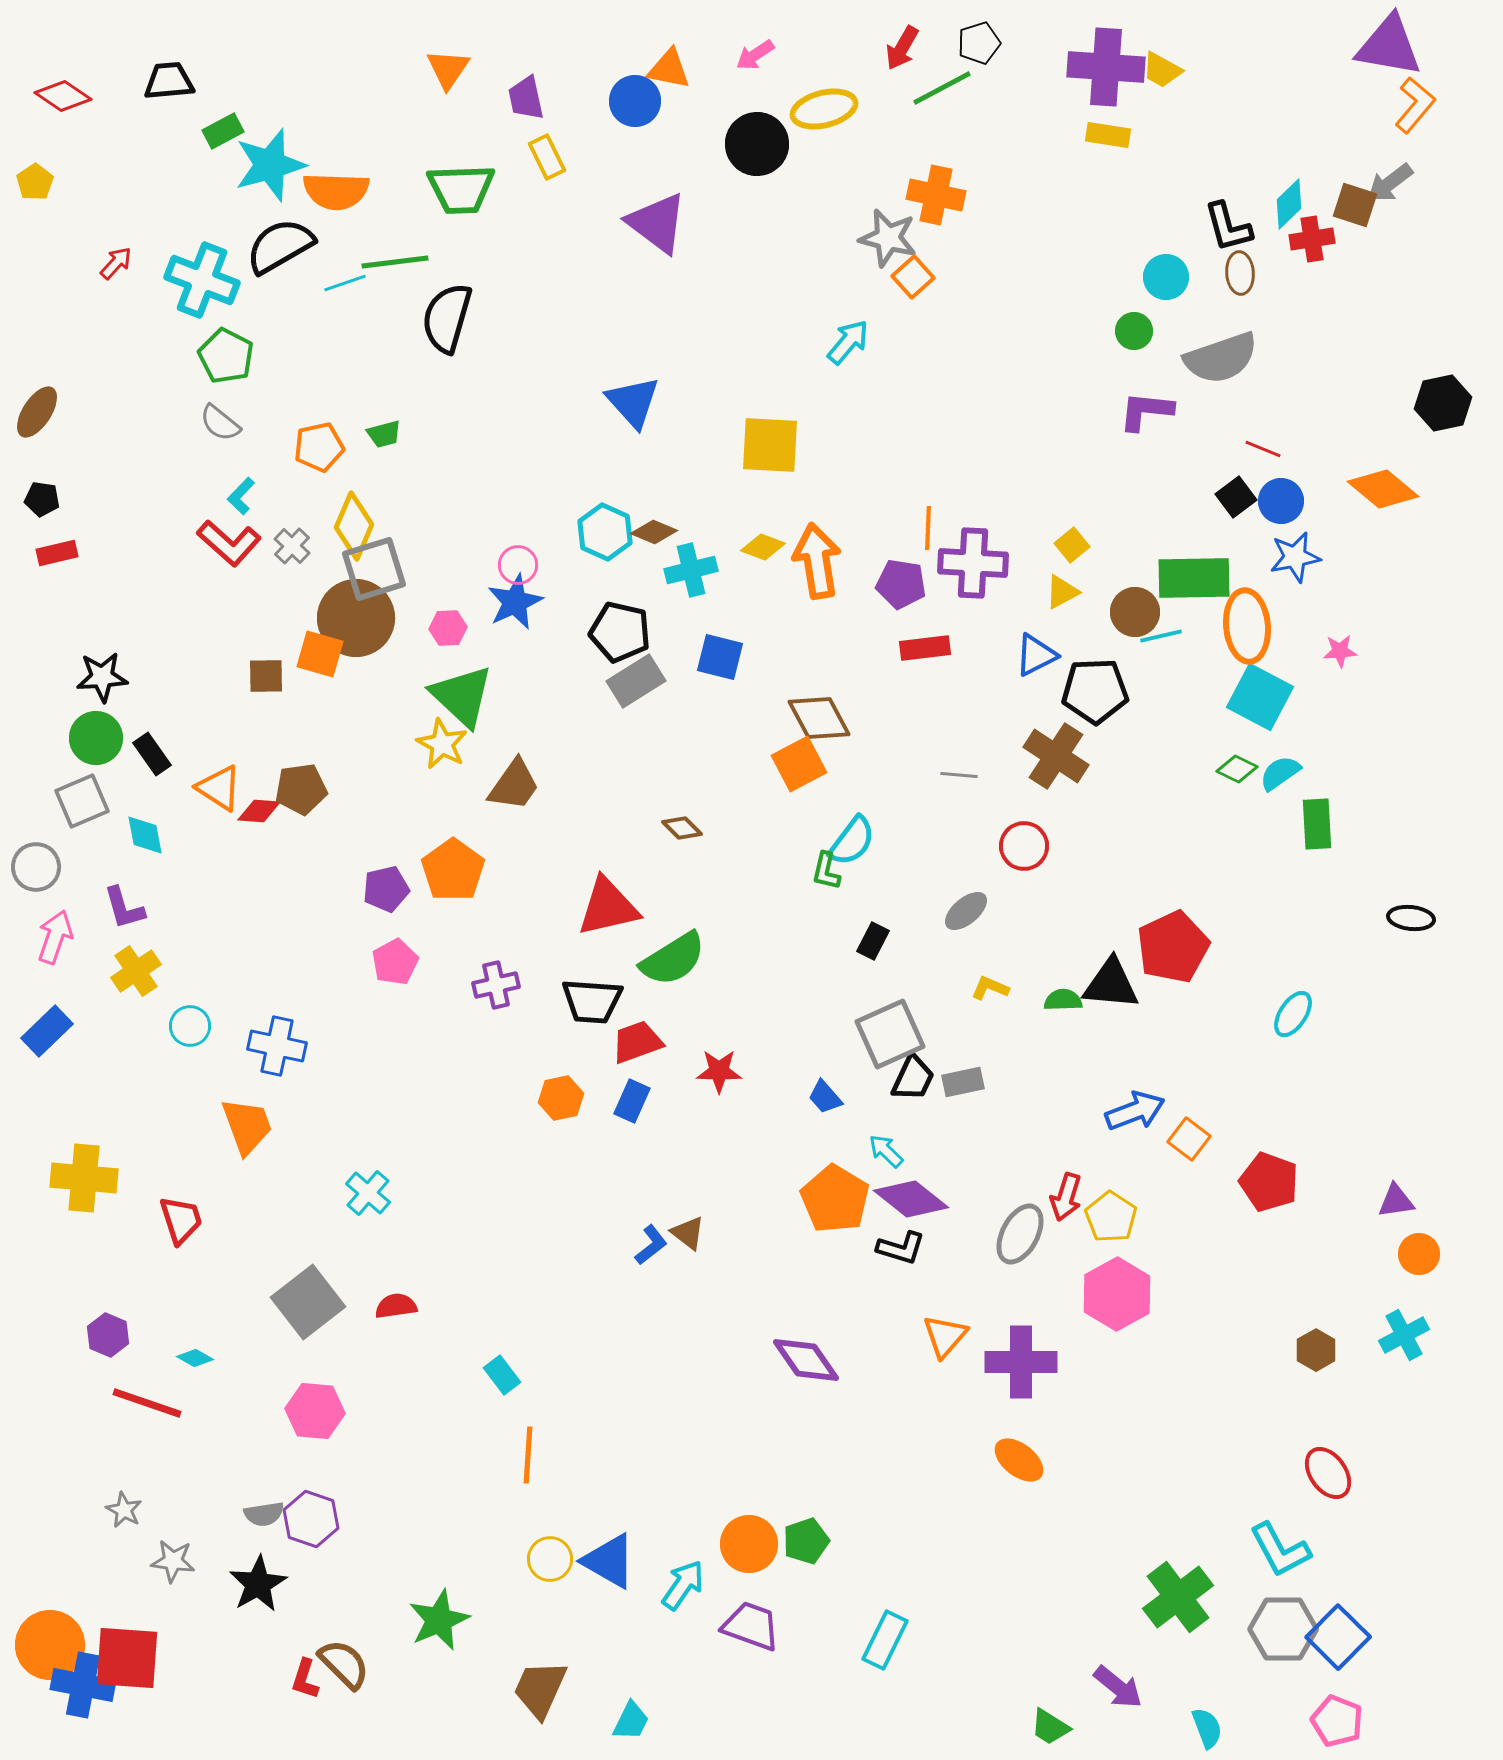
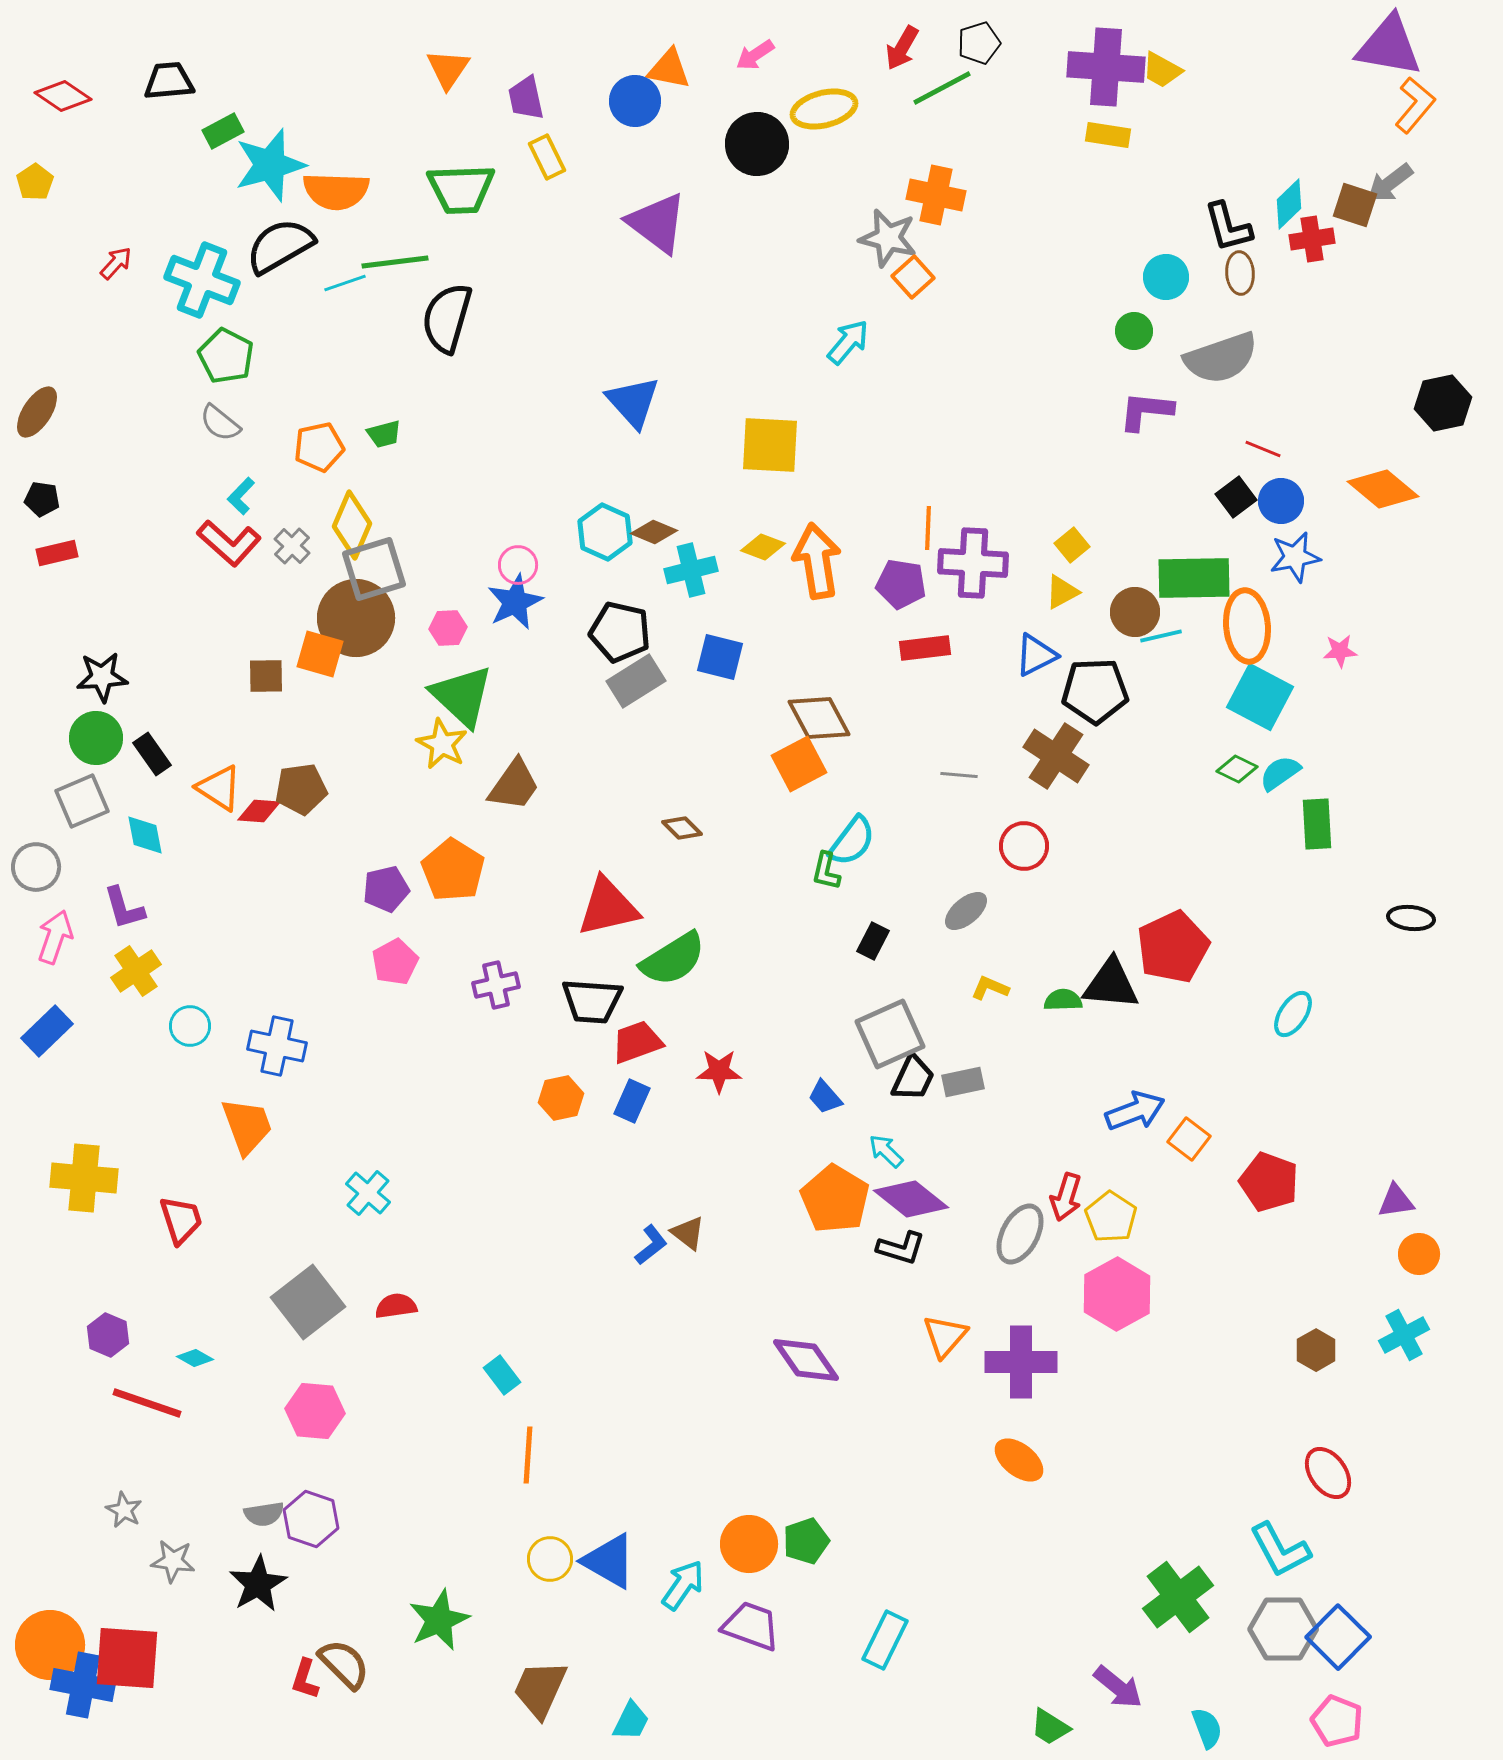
yellow diamond at (354, 526): moved 2 px left, 1 px up
orange pentagon at (453, 870): rotated 4 degrees counterclockwise
